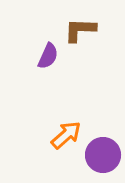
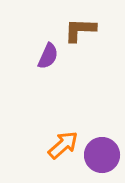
orange arrow: moved 3 px left, 10 px down
purple circle: moved 1 px left
